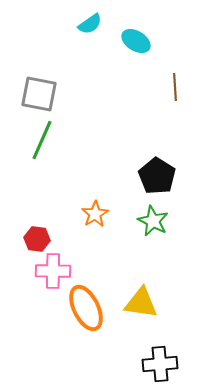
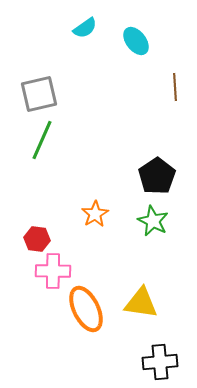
cyan semicircle: moved 5 px left, 4 px down
cyan ellipse: rotated 20 degrees clockwise
gray square: rotated 24 degrees counterclockwise
black pentagon: rotated 6 degrees clockwise
orange ellipse: moved 1 px down
black cross: moved 2 px up
